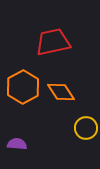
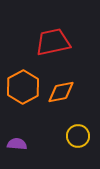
orange diamond: rotated 68 degrees counterclockwise
yellow circle: moved 8 px left, 8 px down
